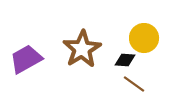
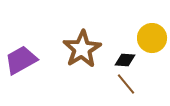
yellow circle: moved 8 px right
purple trapezoid: moved 5 px left, 1 px down
brown line: moved 8 px left; rotated 15 degrees clockwise
